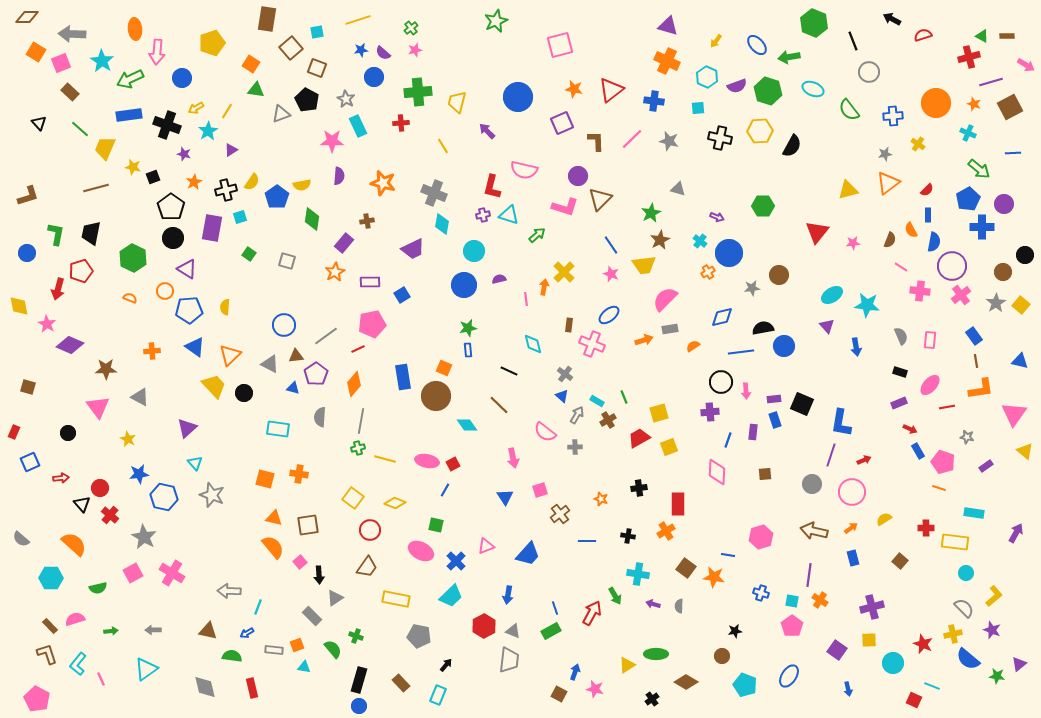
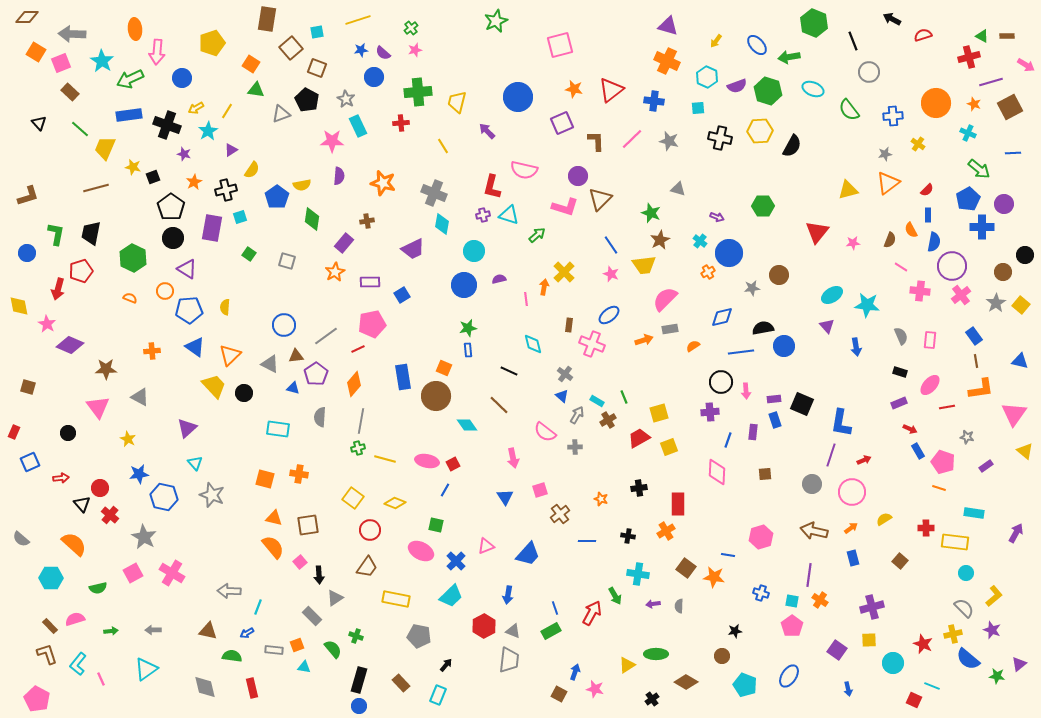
yellow semicircle at (252, 182): moved 12 px up
green star at (651, 213): rotated 24 degrees counterclockwise
purple arrow at (653, 604): rotated 24 degrees counterclockwise
